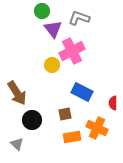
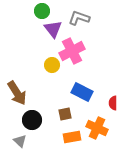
gray triangle: moved 3 px right, 3 px up
